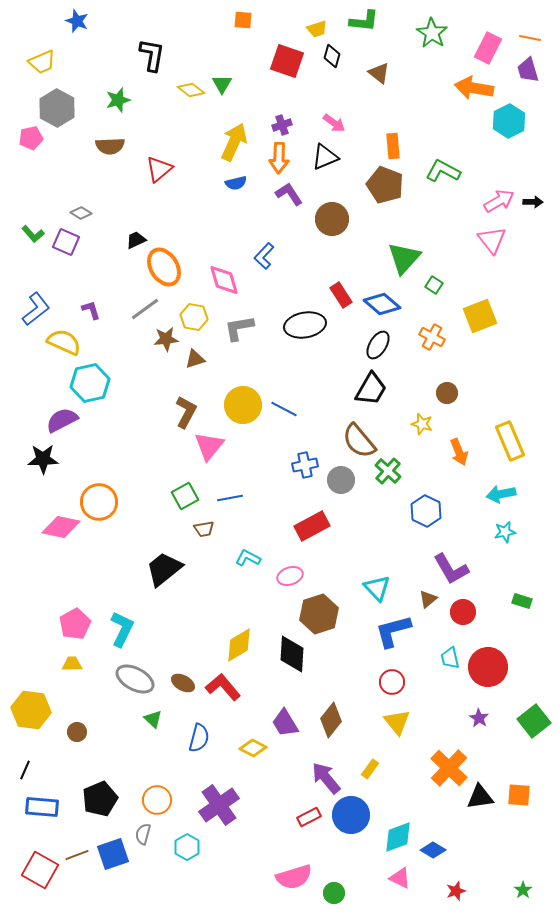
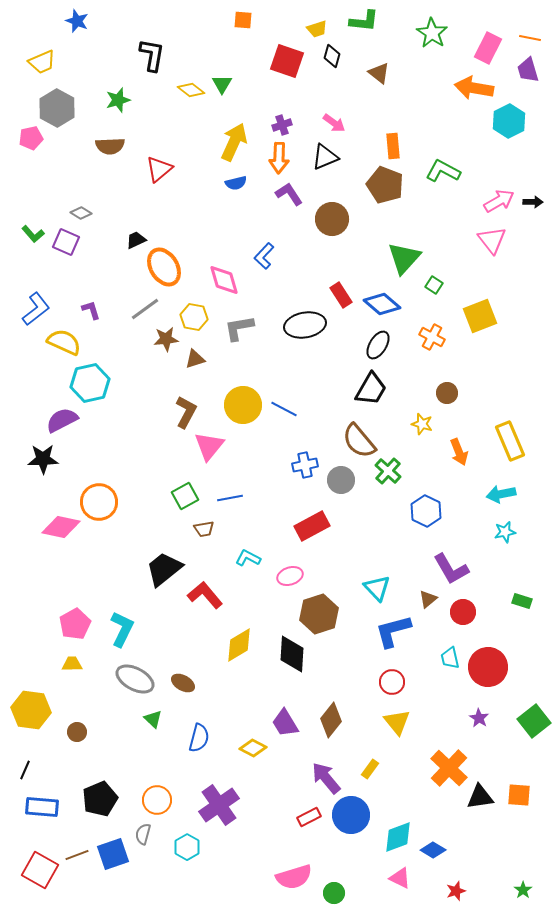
red L-shape at (223, 687): moved 18 px left, 92 px up
